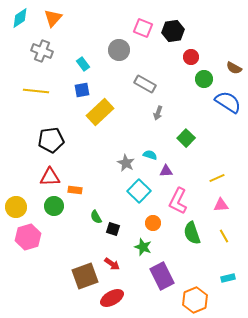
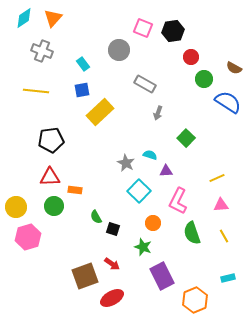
cyan diamond at (20, 18): moved 4 px right
